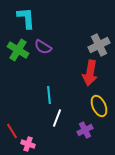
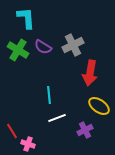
gray cross: moved 26 px left
yellow ellipse: rotated 30 degrees counterclockwise
white line: rotated 48 degrees clockwise
